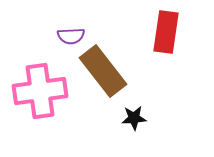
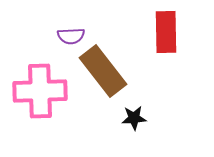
red rectangle: rotated 9 degrees counterclockwise
pink cross: rotated 6 degrees clockwise
